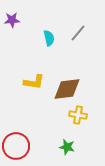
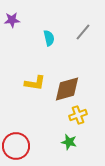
gray line: moved 5 px right, 1 px up
yellow L-shape: moved 1 px right, 1 px down
brown diamond: rotated 8 degrees counterclockwise
yellow cross: rotated 30 degrees counterclockwise
green star: moved 2 px right, 5 px up
